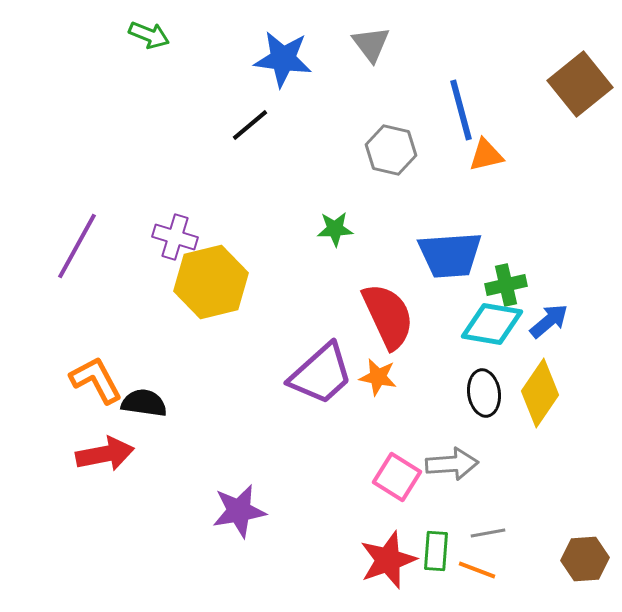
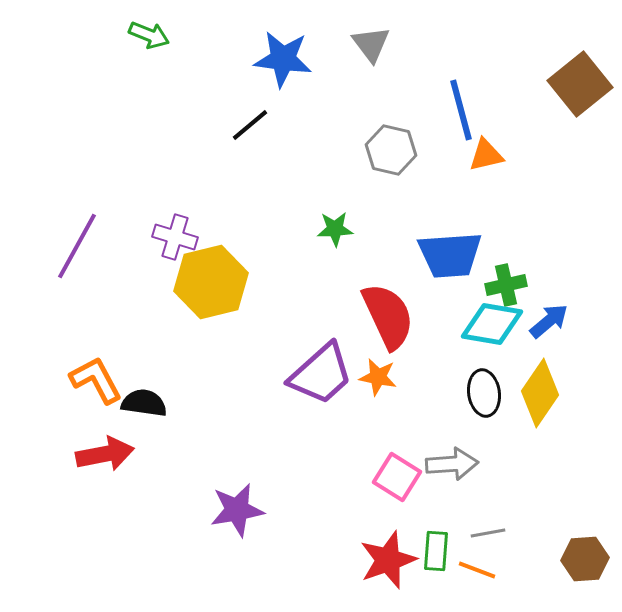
purple star: moved 2 px left, 1 px up
